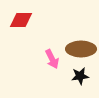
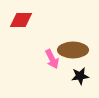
brown ellipse: moved 8 px left, 1 px down
